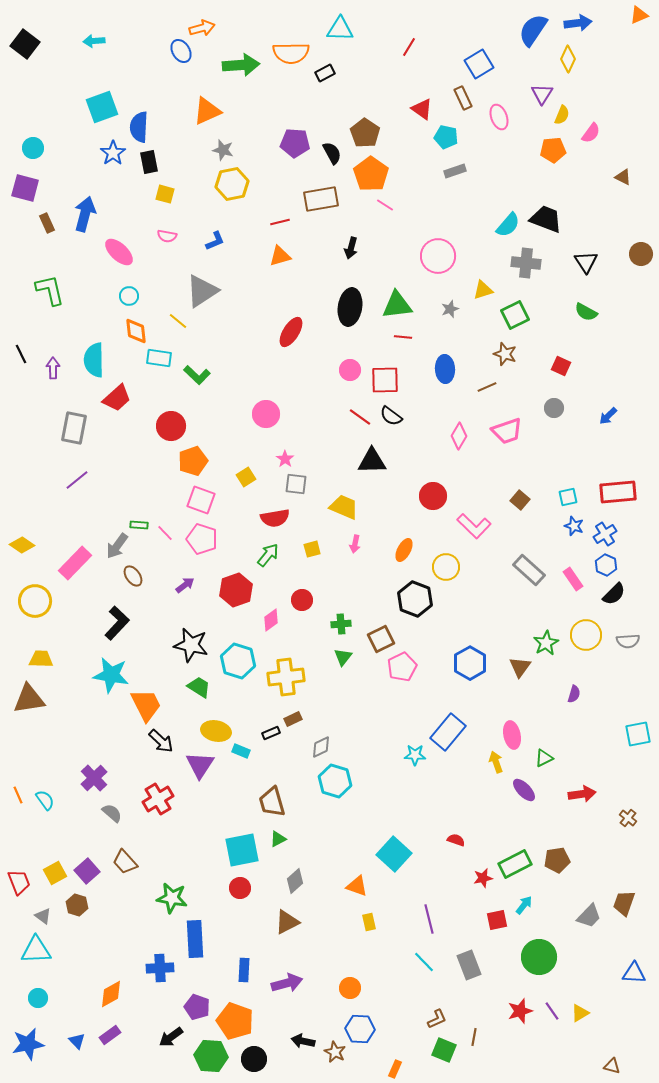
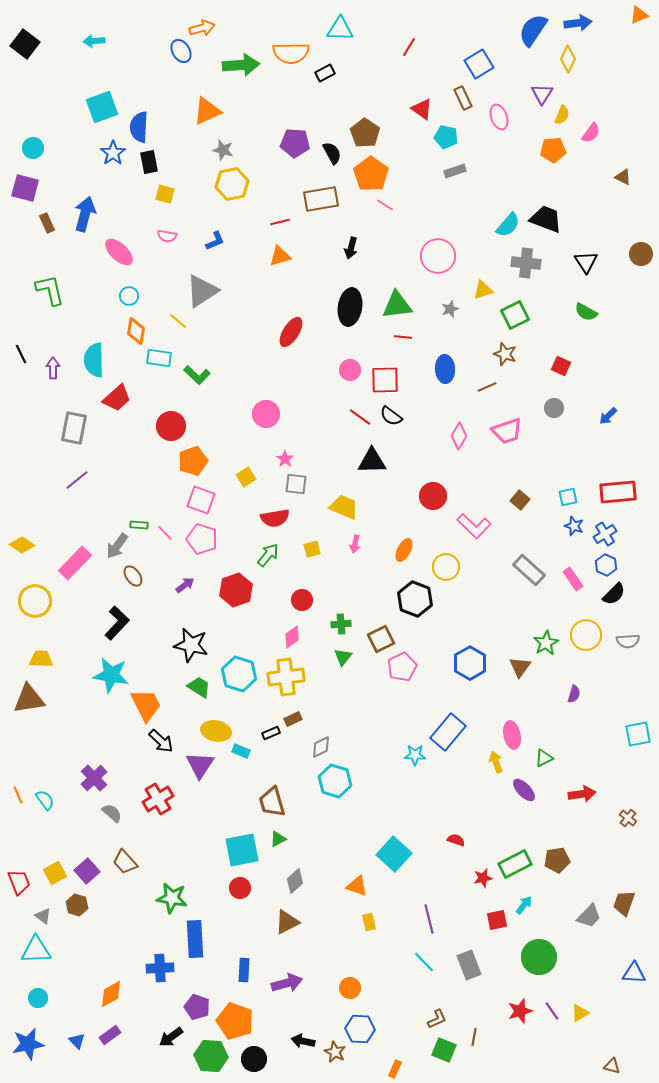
orange diamond at (136, 331): rotated 16 degrees clockwise
pink diamond at (271, 620): moved 21 px right, 17 px down
cyan hexagon at (238, 661): moved 1 px right, 13 px down
